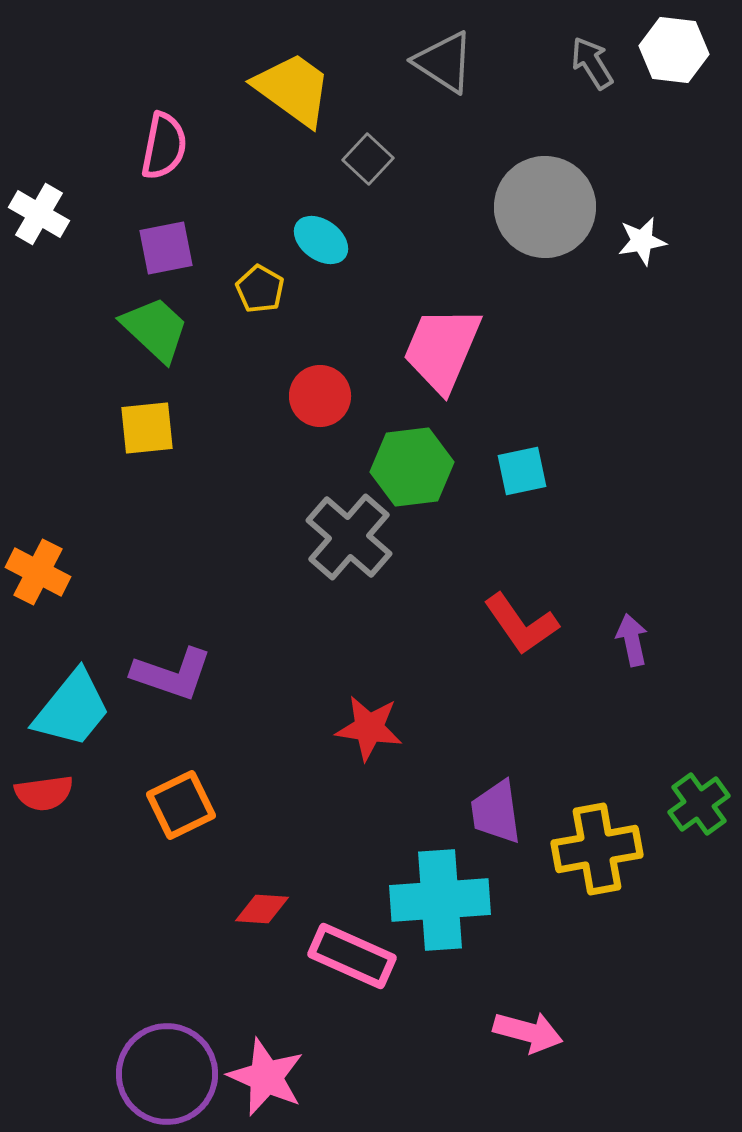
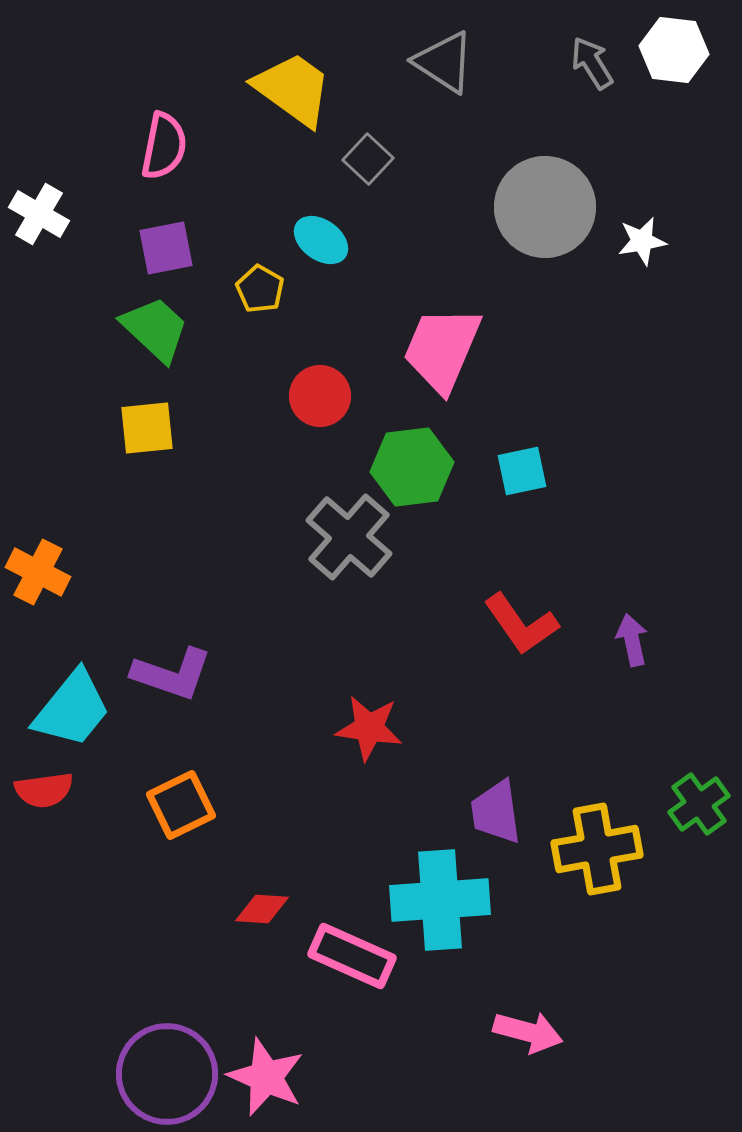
red semicircle: moved 3 px up
